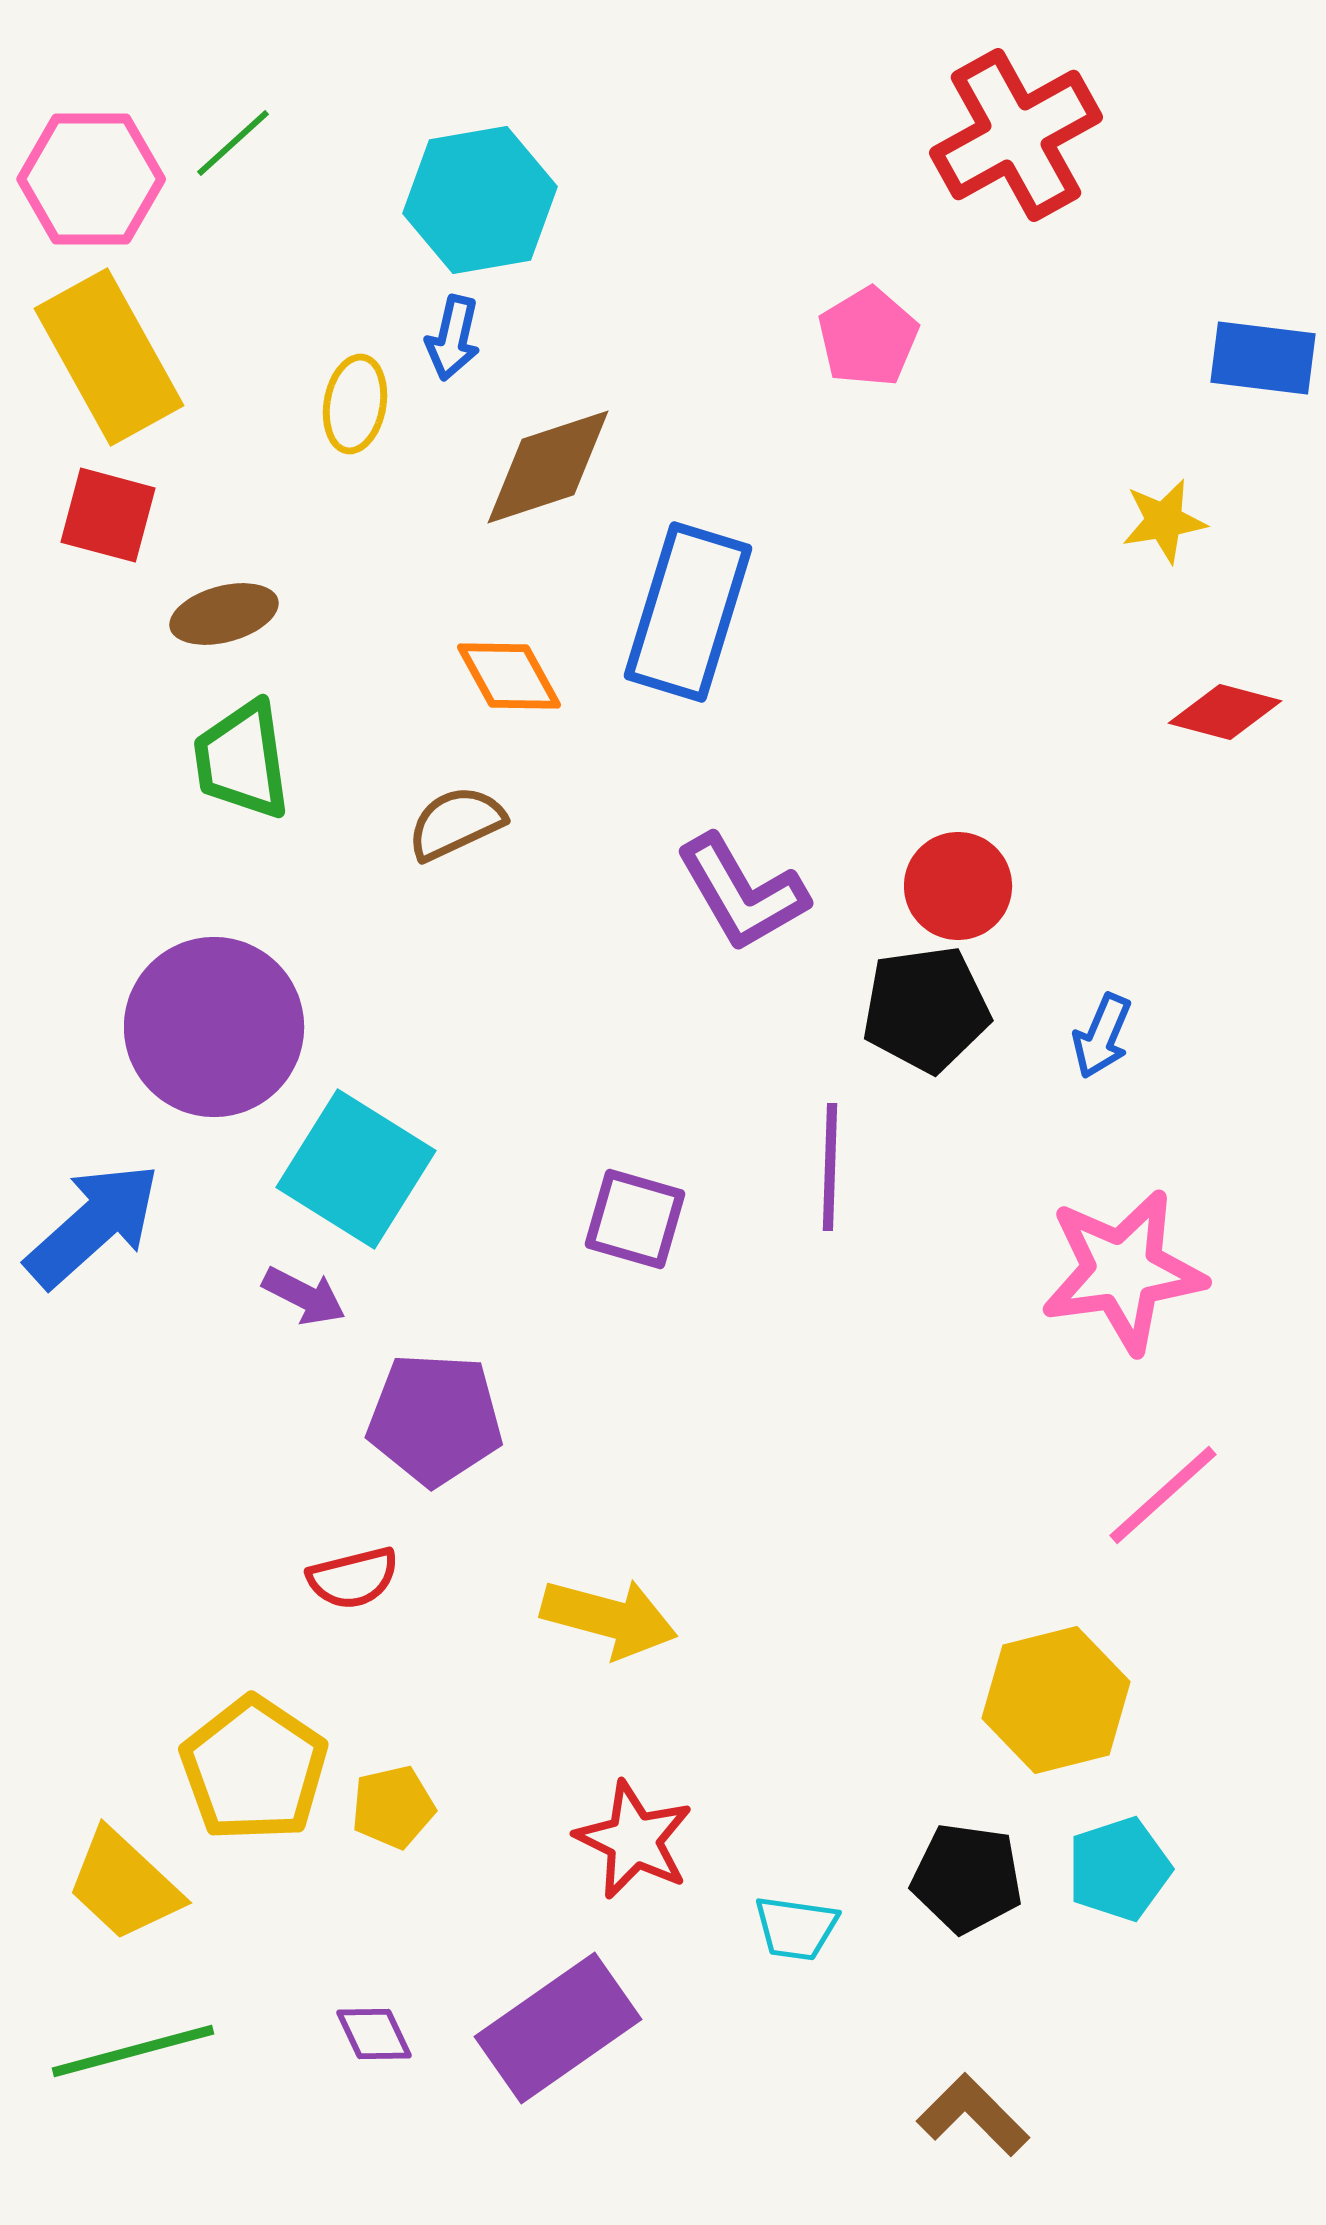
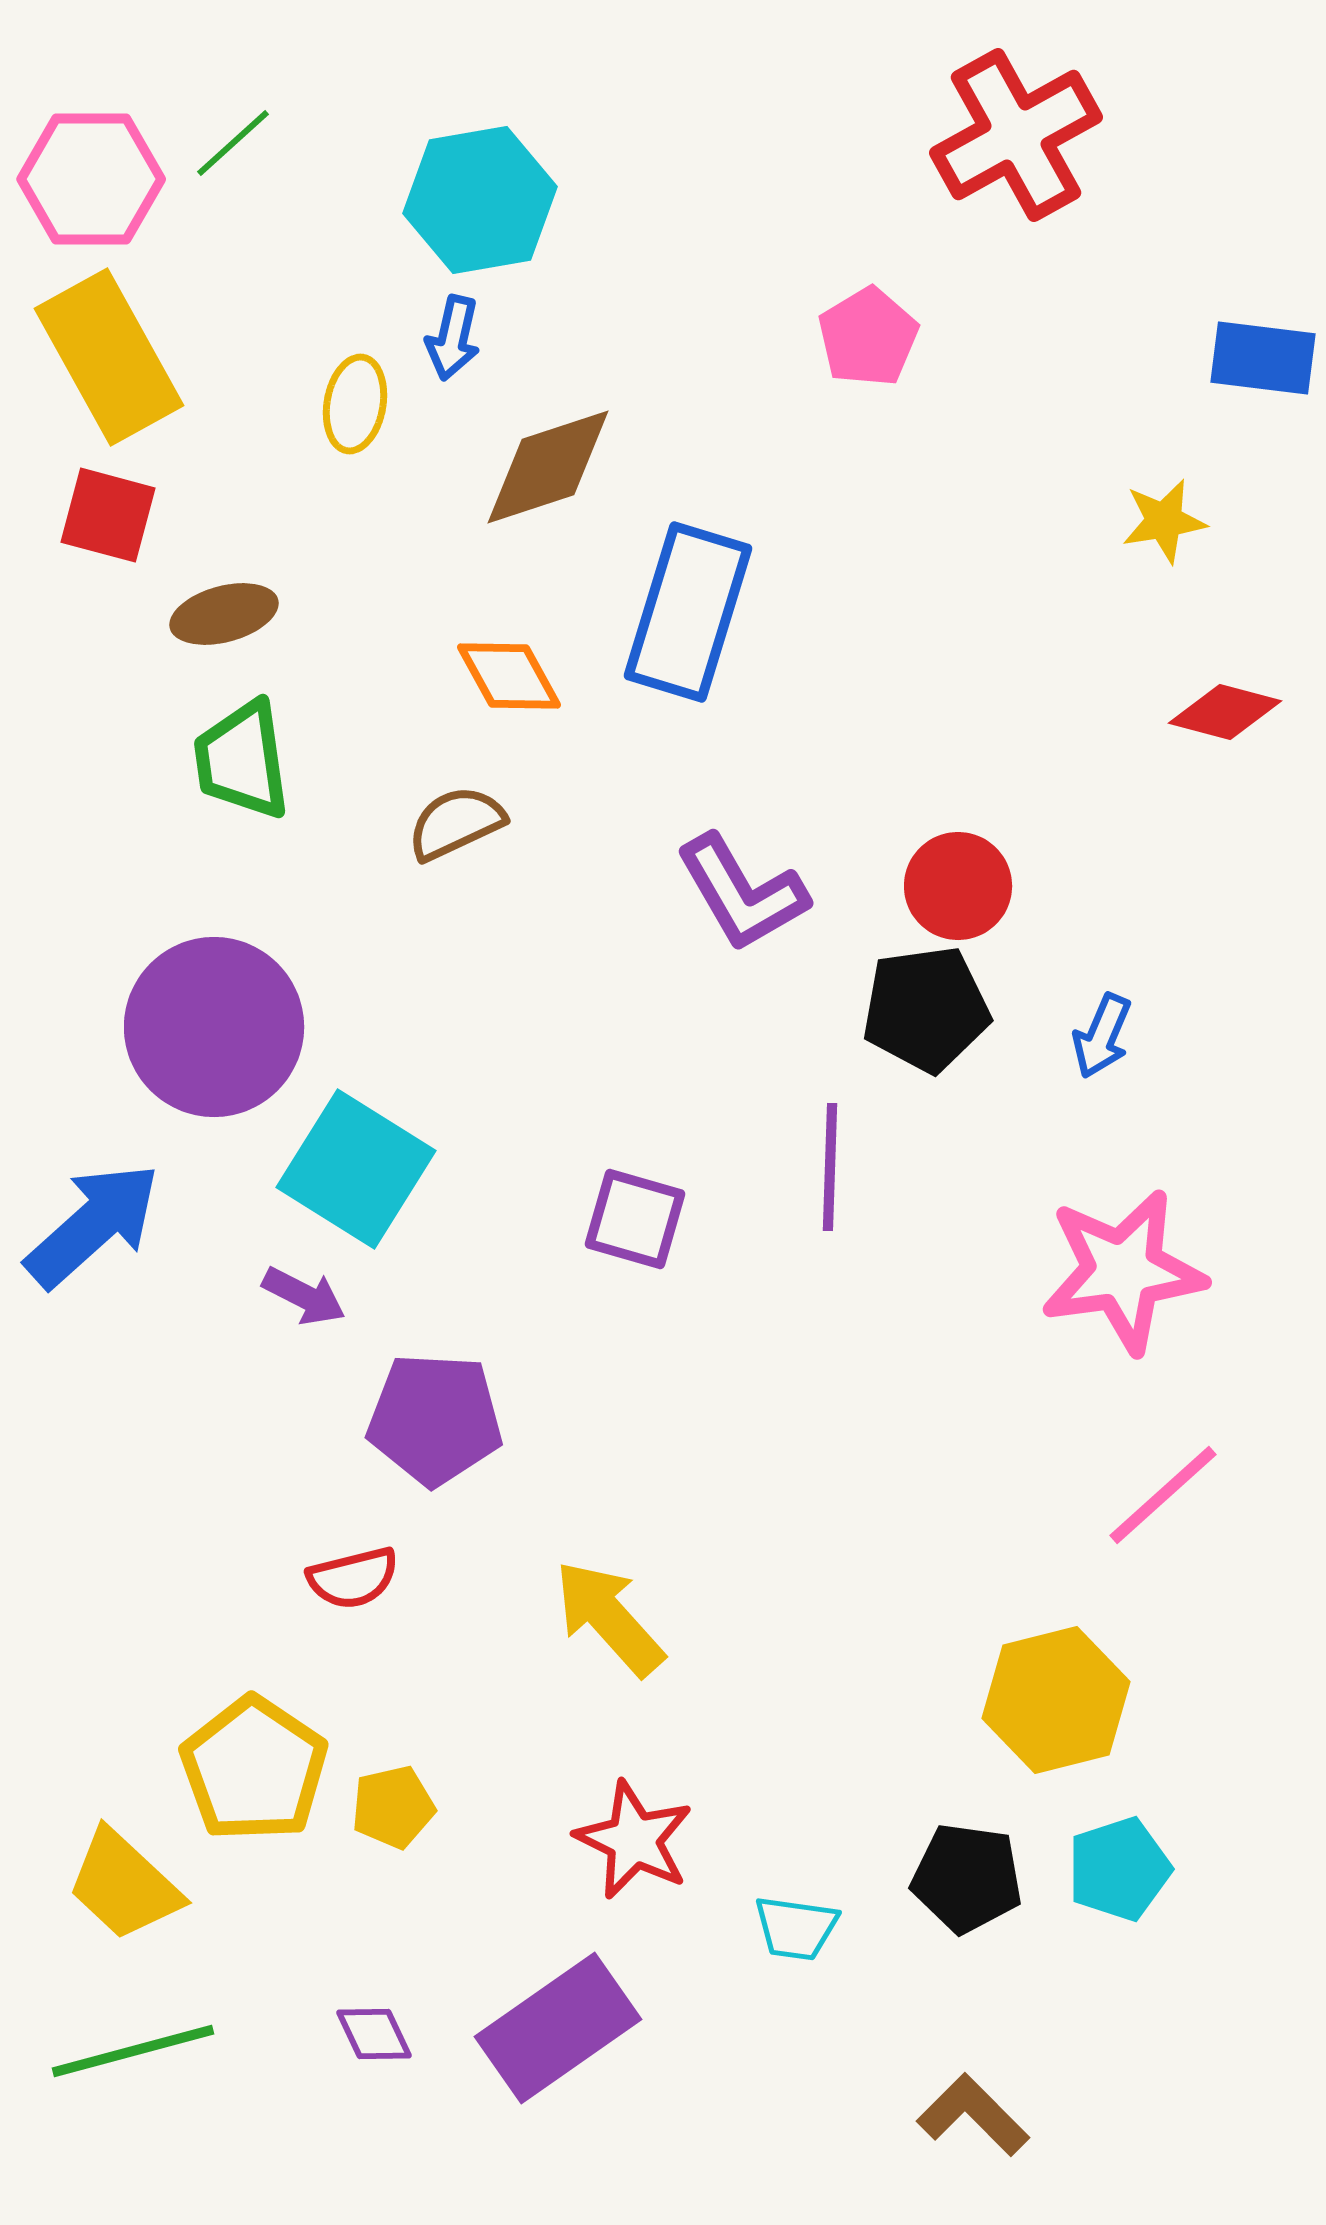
yellow arrow at (609, 1618): rotated 147 degrees counterclockwise
